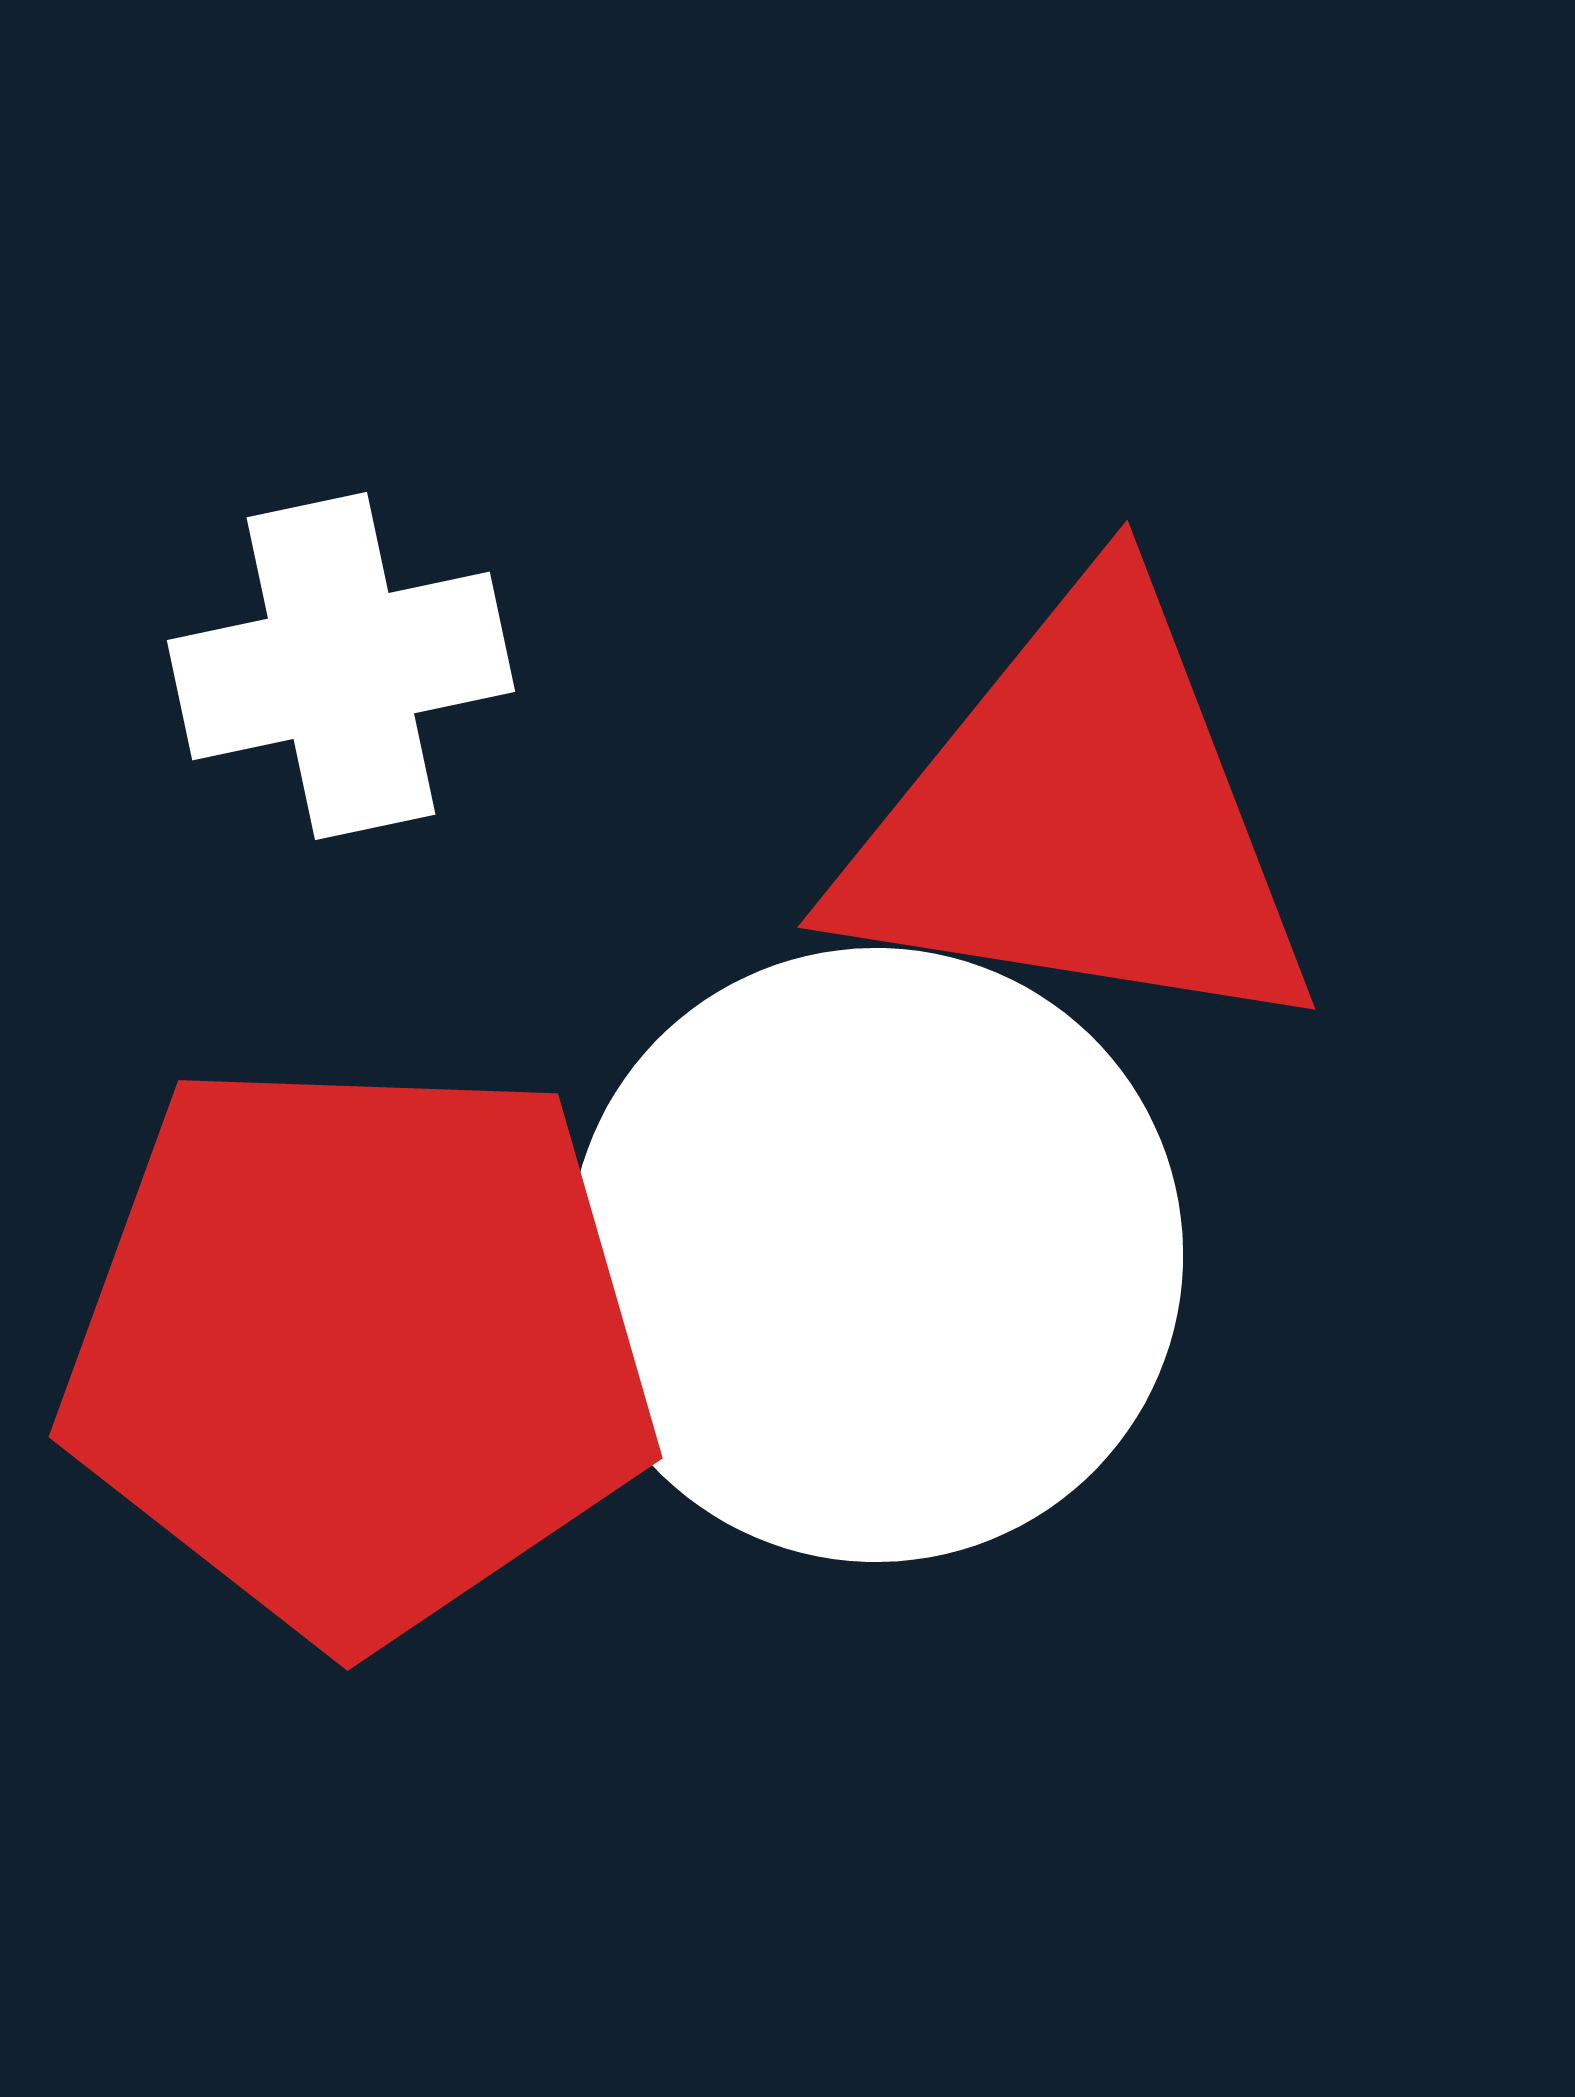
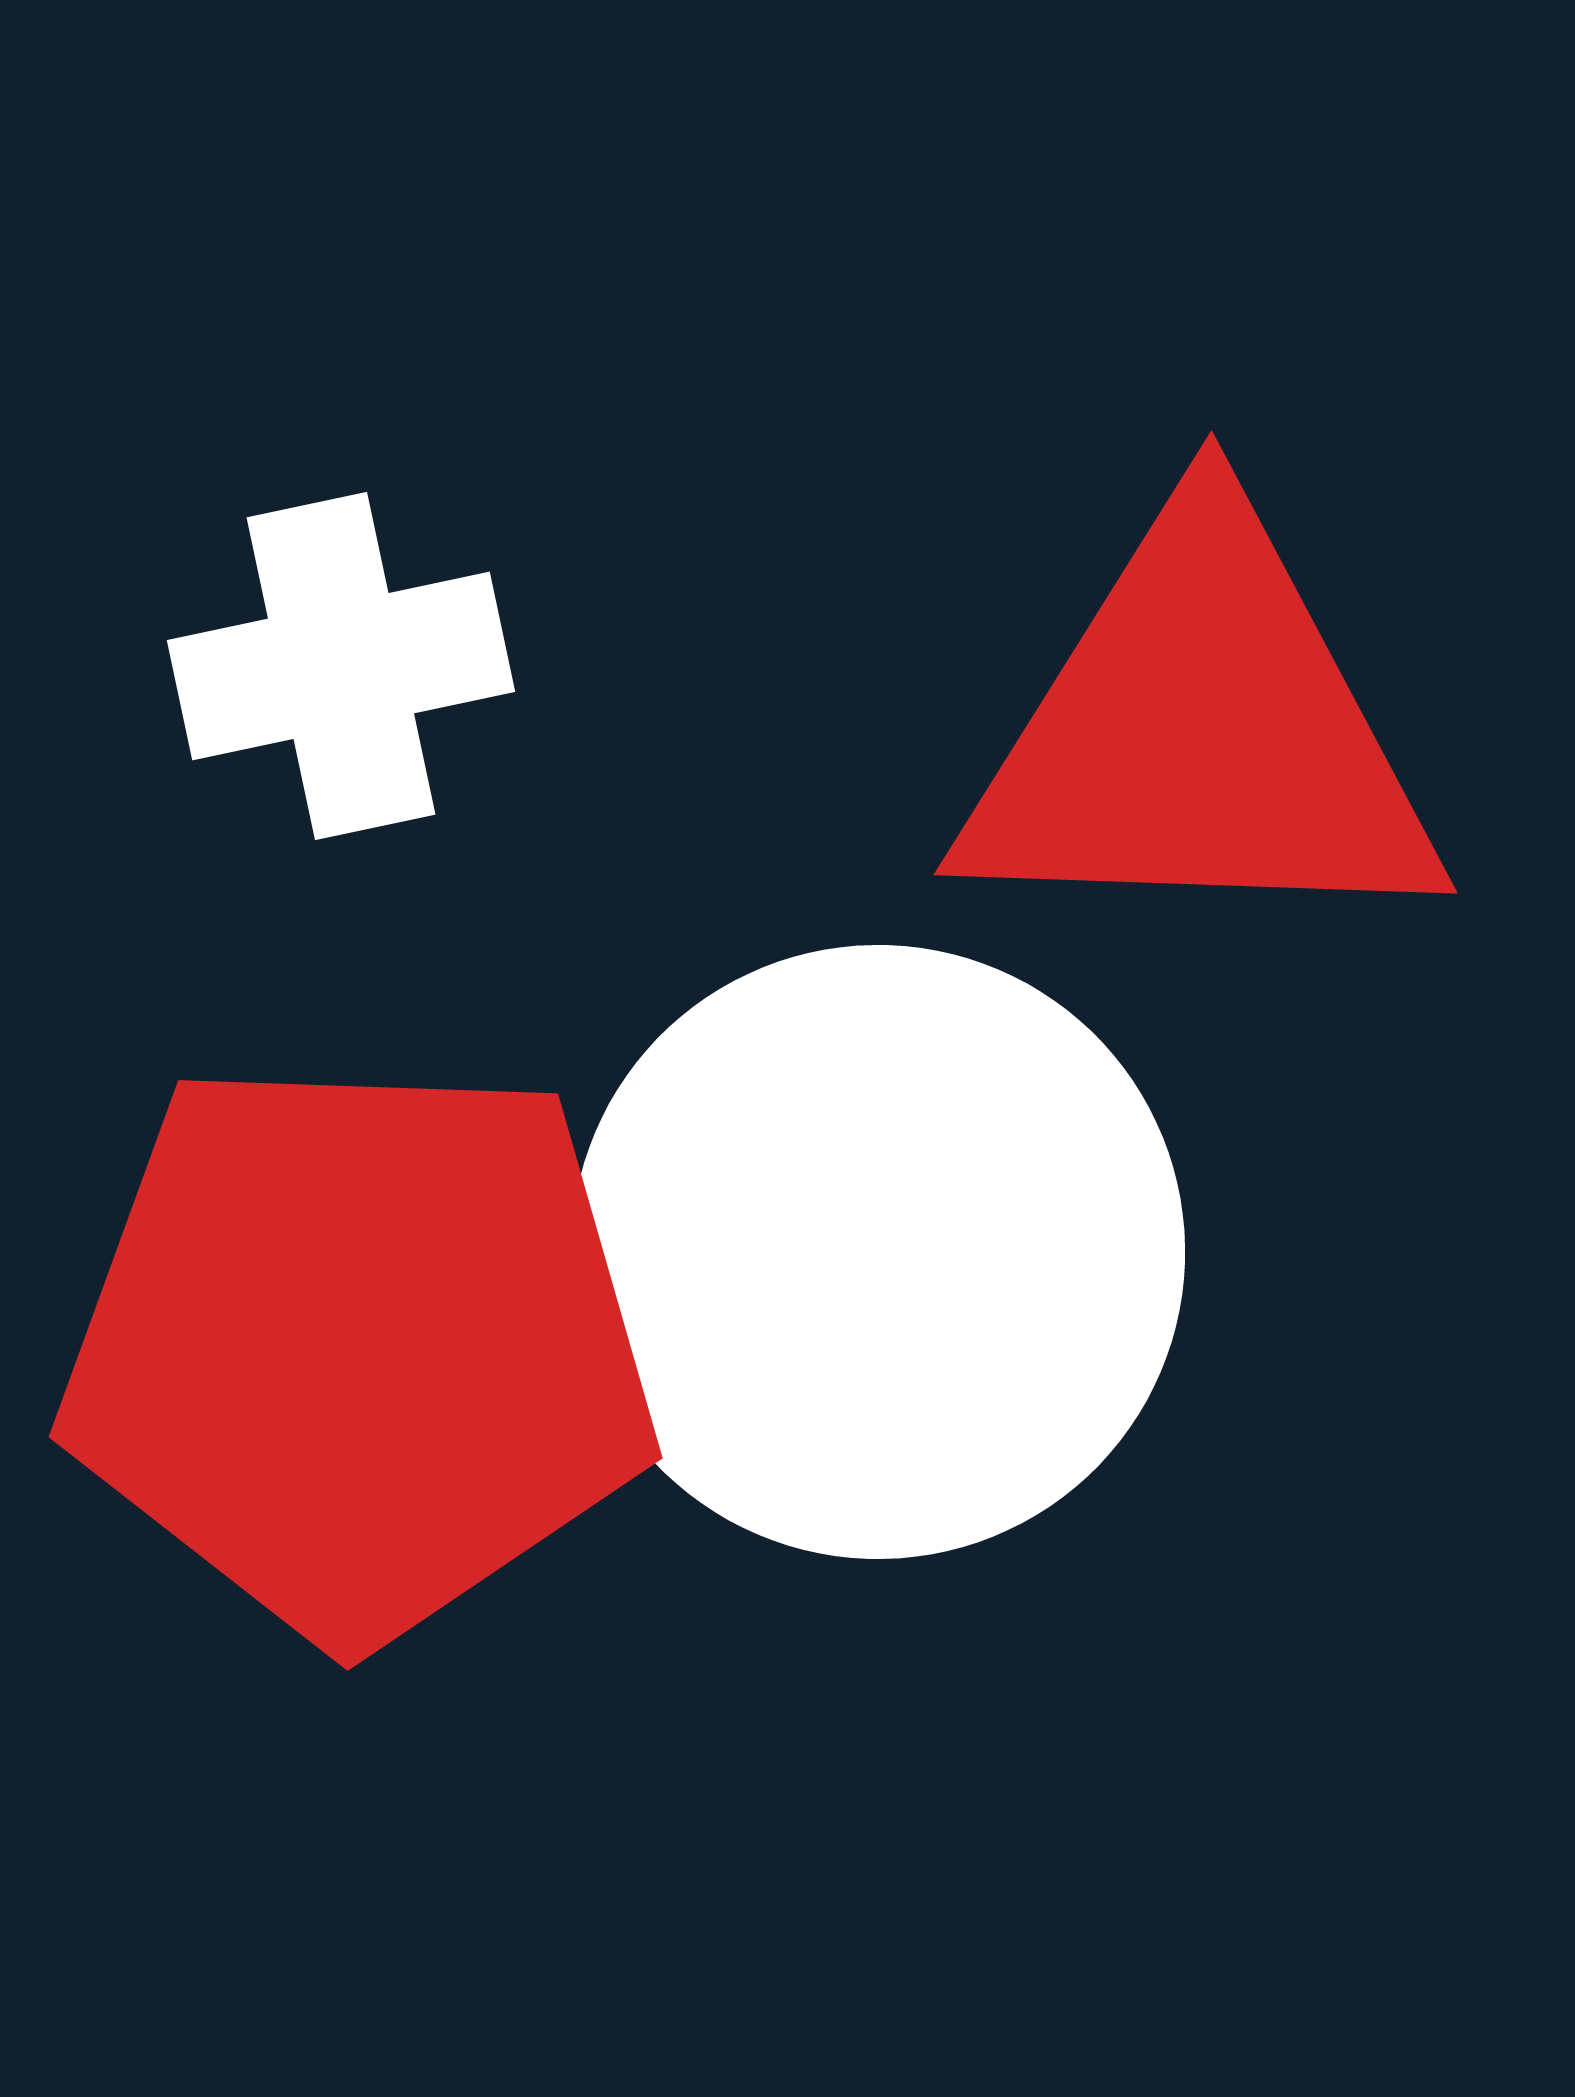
red triangle: moved 121 px right, 86 px up; rotated 7 degrees counterclockwise
white circle: moved 2 px right, 3 px up
